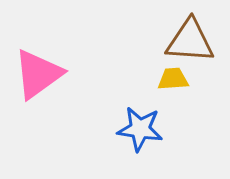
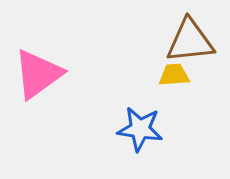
brown triangle: rotated 10 degrees counterclockwise
yellow trapezoid: moved 1 px right, 4 px up
